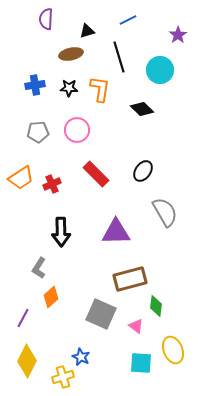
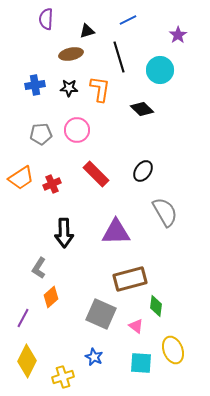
gray pentagon: moved 3 px right, 2 px down
black arrow: moved 3 px right, 1 px down
blue star: moved 13 px right
